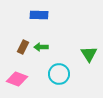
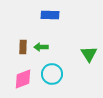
blue rectangle: moved 11 px right
brown rectangle: rotated 24 degrees counterclockwise
cyan circle: moved 7 px left
pink diamond: moved 6 px right; rotated 40 degrees counterclockwise
